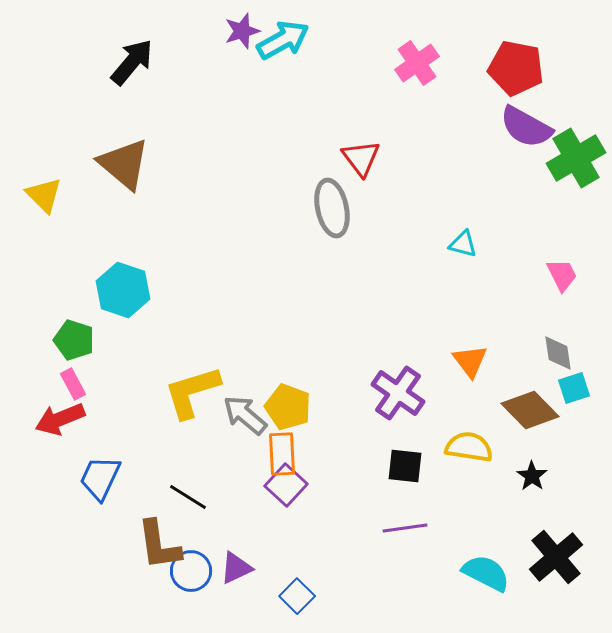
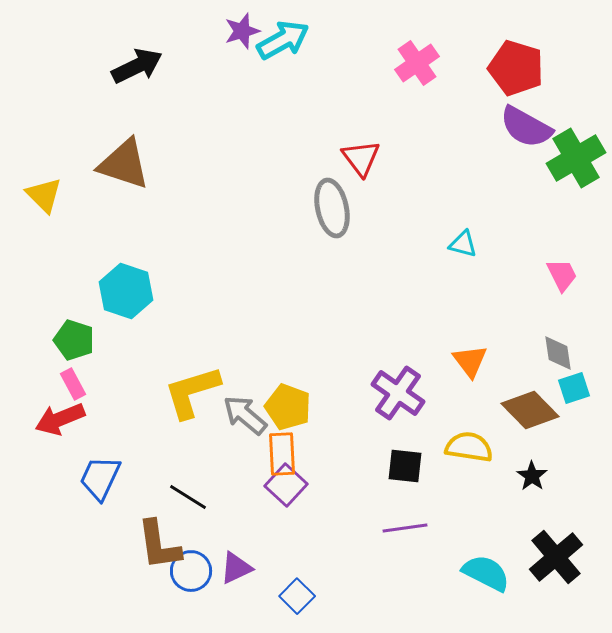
black arrow: moved 5 px right, 4 px down; rotated 24 degrees clockwise
red pentagon: rotated 6 degrees clockwise
brown triangle: rotated 22 degrees counterclockwise
cyan hexagon: moved 3 px right, 1 px down
